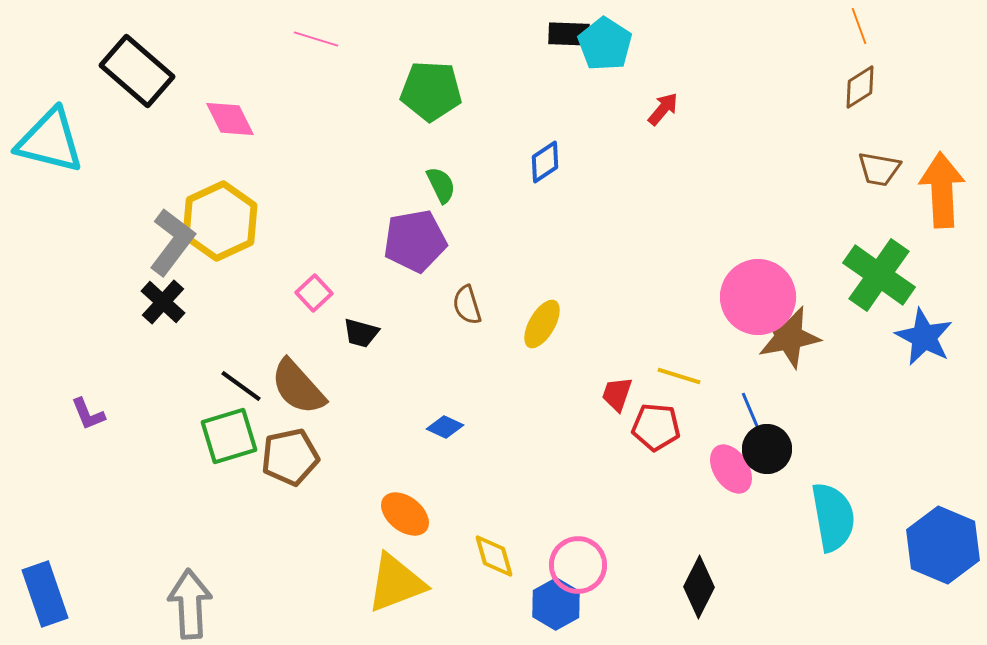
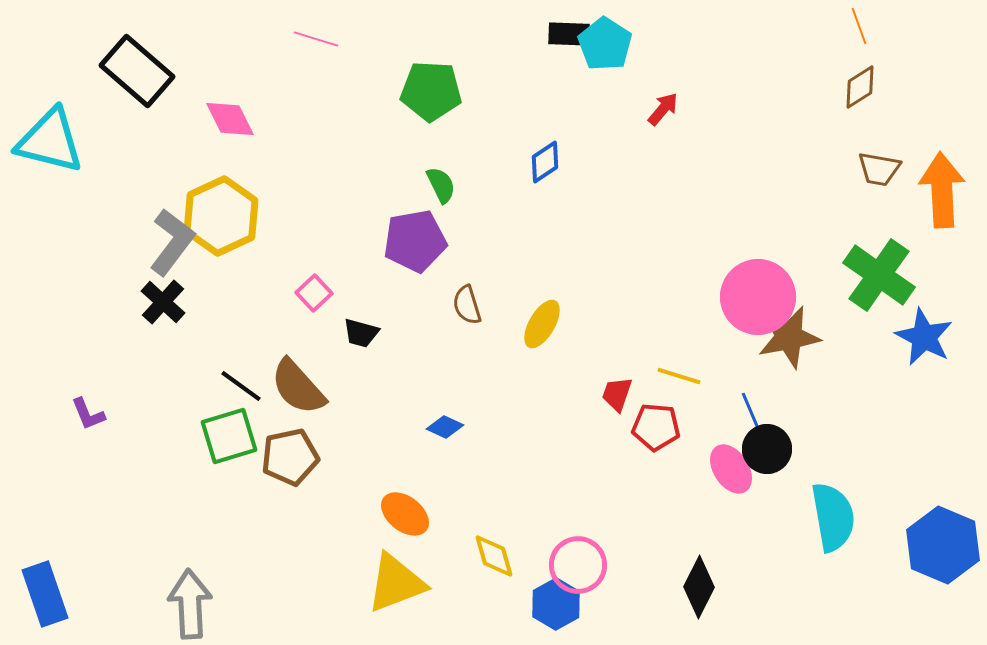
yellow hexagon at (220, 221): moved 1 px right, 5 px up
